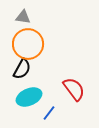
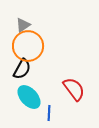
gray triangle: moved 8 px down; rotated 42 degrees counterclockwise
orange circle: moved 2 px down
cyan ellipse: rotated 70 degrees clockwise
blue line: rotated 35 degrees counterclockwise
